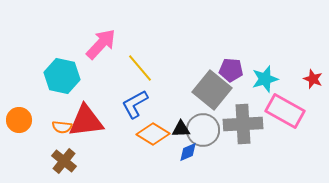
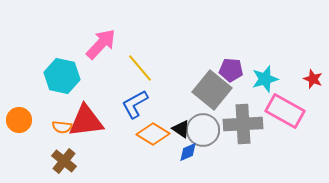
black triangle: rotated 36 degrees clockwise
